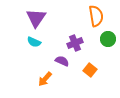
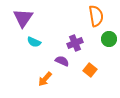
purple triangle: moved 13 px left
green circle: moved 1 px right
